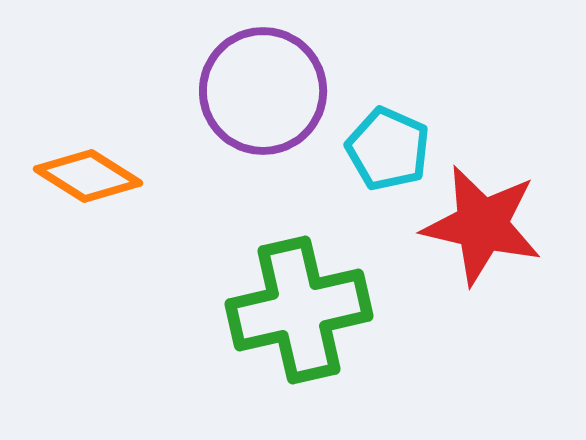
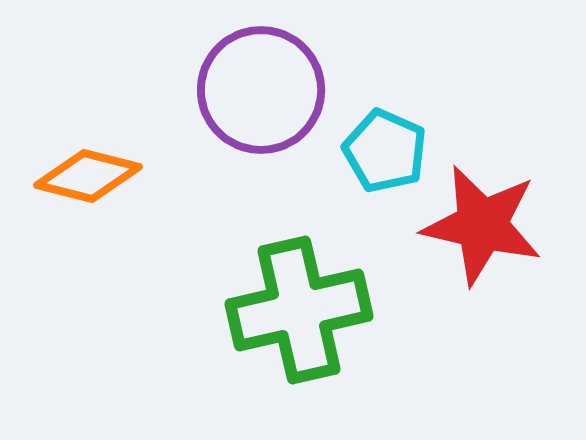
purple circle: moved 2 px left, 1 px up
cyan pentagon: moved 3 px left, 2 px down
orange diamond: rotated 18 degrees counterclockwise
